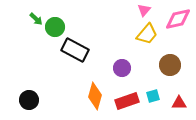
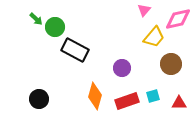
yellow trapezoid: moved 7 px right, 3 px down
brown circle: moved 1 px right, 1 px up
black circle: moved 10 px right, 1 px up
